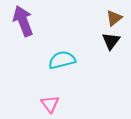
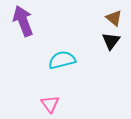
brown triangle: rotated 42 degrees counterclockwise
